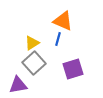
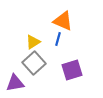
yellow triangle: moved 1 px right, 1 px up
purple square: moved 1 px left, 1 px down
purple triangle: moved 3 px left, 2 px up
